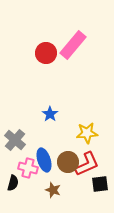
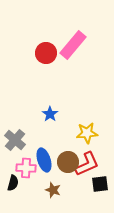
pink cross: moved 2 px left; rotated 12 degrees counterclockwise
